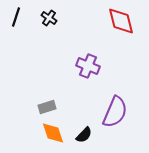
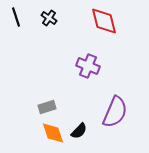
black line: rotated 36 degrees counterclockwise
red diamond: moved 17 px left
black semicircle: moved 5 px left, 4 px up
